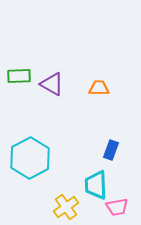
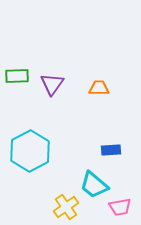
green rectangle: moved 2 px left
purple triangle: rotated 35 degrees clockwise
blue rectangle: rotated 66 degrees clockwise
cyan hexagon: moved 7 px up
cyan trapezoid: moved 2 px left; rotated 48 degrees counterclockwise
pink trapezoid: moved 3 px right
